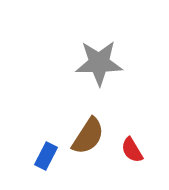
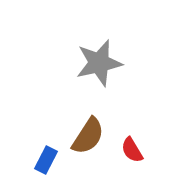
gray star: rotated 12 degrees counterclockwise
blue rectangle: moved 4 px down
